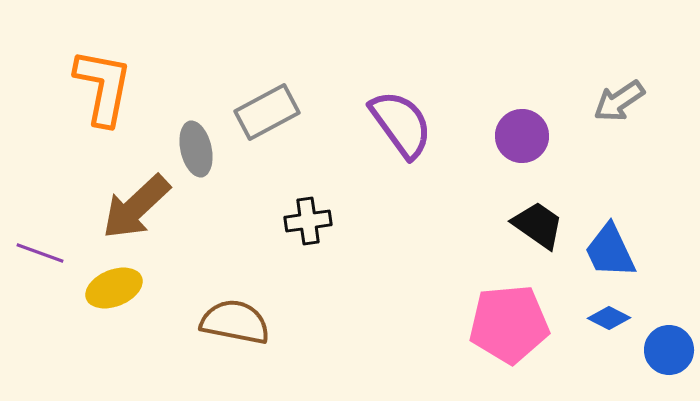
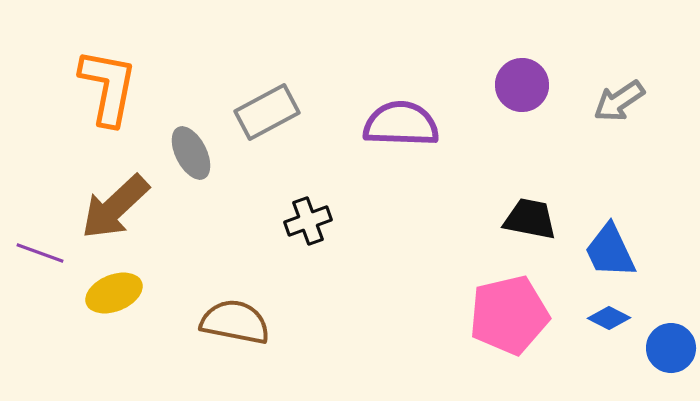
orange L-shape: moved 5 px right
purple semicircle: rotated 52 degrees counterclockwise
purple circle: moved 51 px up
gray ellipse: moved 5 px left, 4 px down; rotated 14 degrees counterclockwise
brown arrow: moved 21 px left
black cross: rotated 12 degrees counterclockwise
black trapezoid: moved 8 px left, 6 px up; rotated 24 degrees counterclockwise
yellow ellipse: moved 5 px down
pink pentagon: moved 9 px up; rotated 8 degrees counterclockwise
blue circle: moved 2 px right, 2 px up
